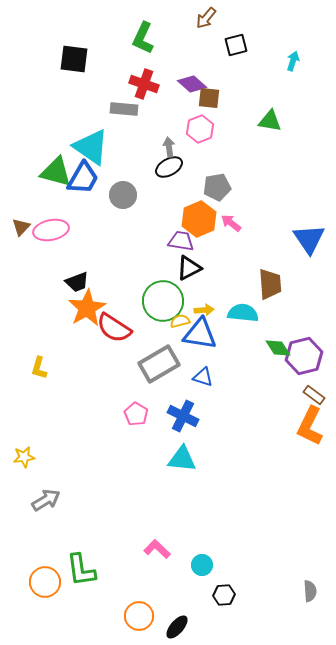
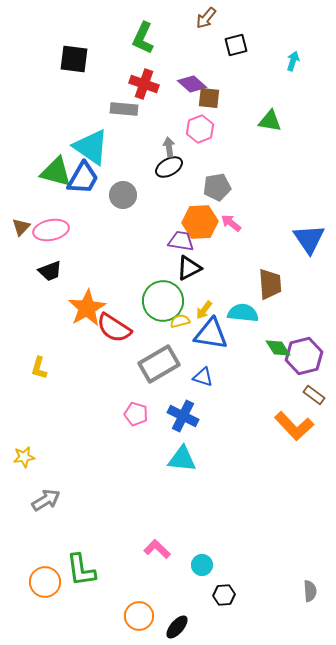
orange hexagon at (199, 219): moved 1 px right, 3 px down; rotated 20 degrees clockwise
black trapezoid at (77, 282): moved 27 px left, 11 px up
yellow arrow at (204, 310): rotated 132 degrees clockwise
blue triangle at (200, 334): moved 11 px right
pink pentagon at (136, 414): rotated 15 degrees counterclockwise
orange L-shape at (310, 426): moved 16 px left; rotated 69 degrees counterclockwise
